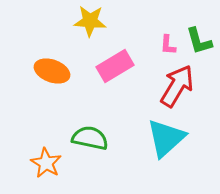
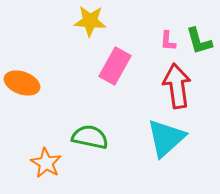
pink L-shape: moved 4 px up
pink rectangle: rotated 30 degrees counterclockwise
orange ellipse: moved 30 px left, 12 px down
red arrow: rotated 39 degrees counterclockwise
green semicircle: moved 1 px up
